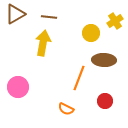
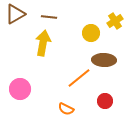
orange line: rotated 30 degrees clockwise
pink circle: moved 2 px right, 2 px down
